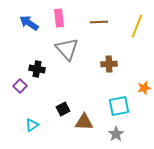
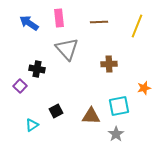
black square: moved 7 px left, 2 px down
brown triangle: moved 7 px right, 6 px up
